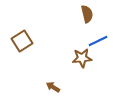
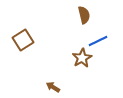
brown semicircle: moved 3 px left, 1 px down
brown square: moved 1 px right, 1 px up
brown star: rotated 24 degrees counterclockwise
